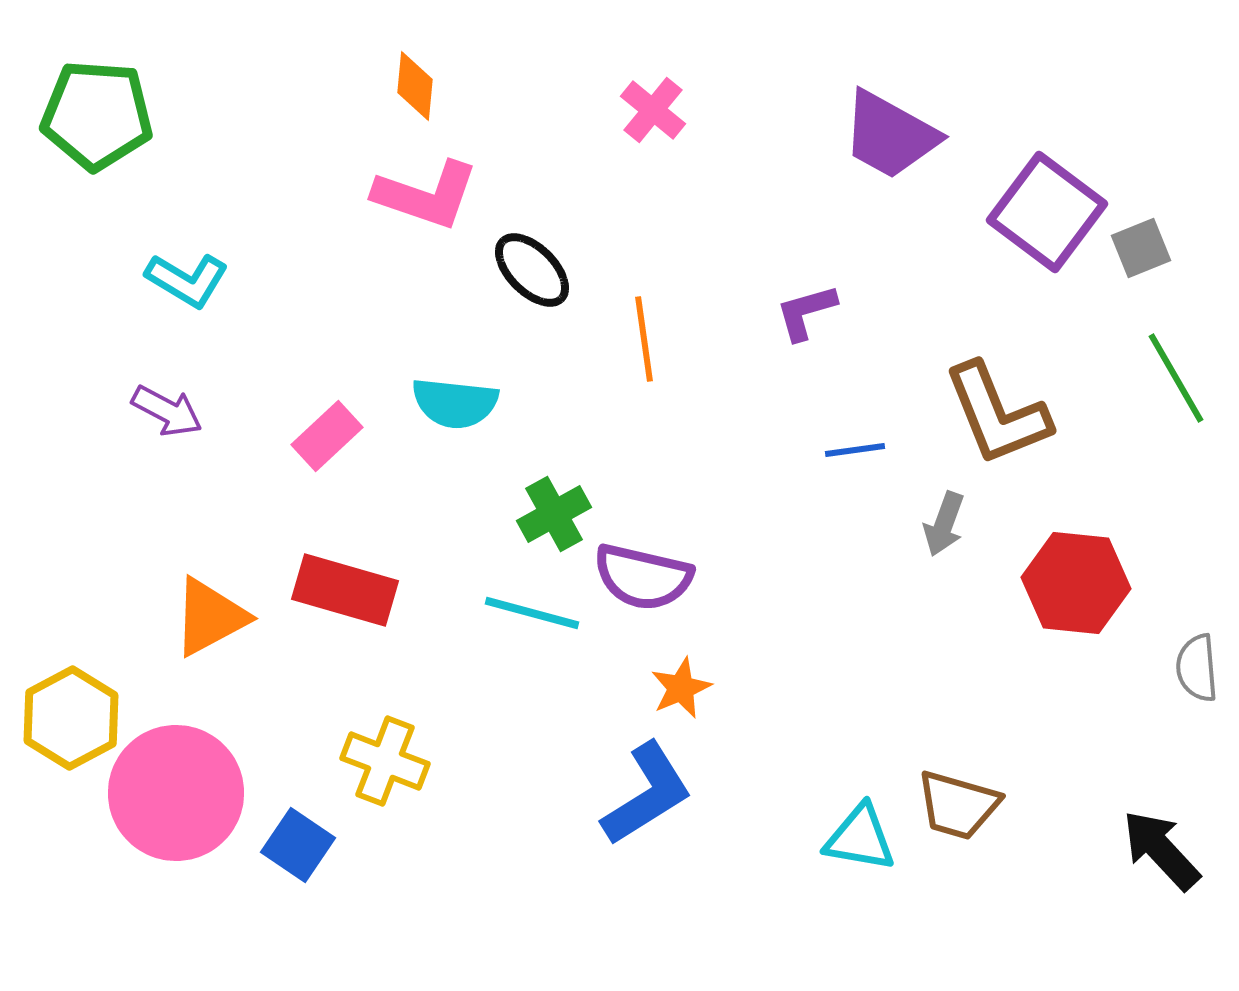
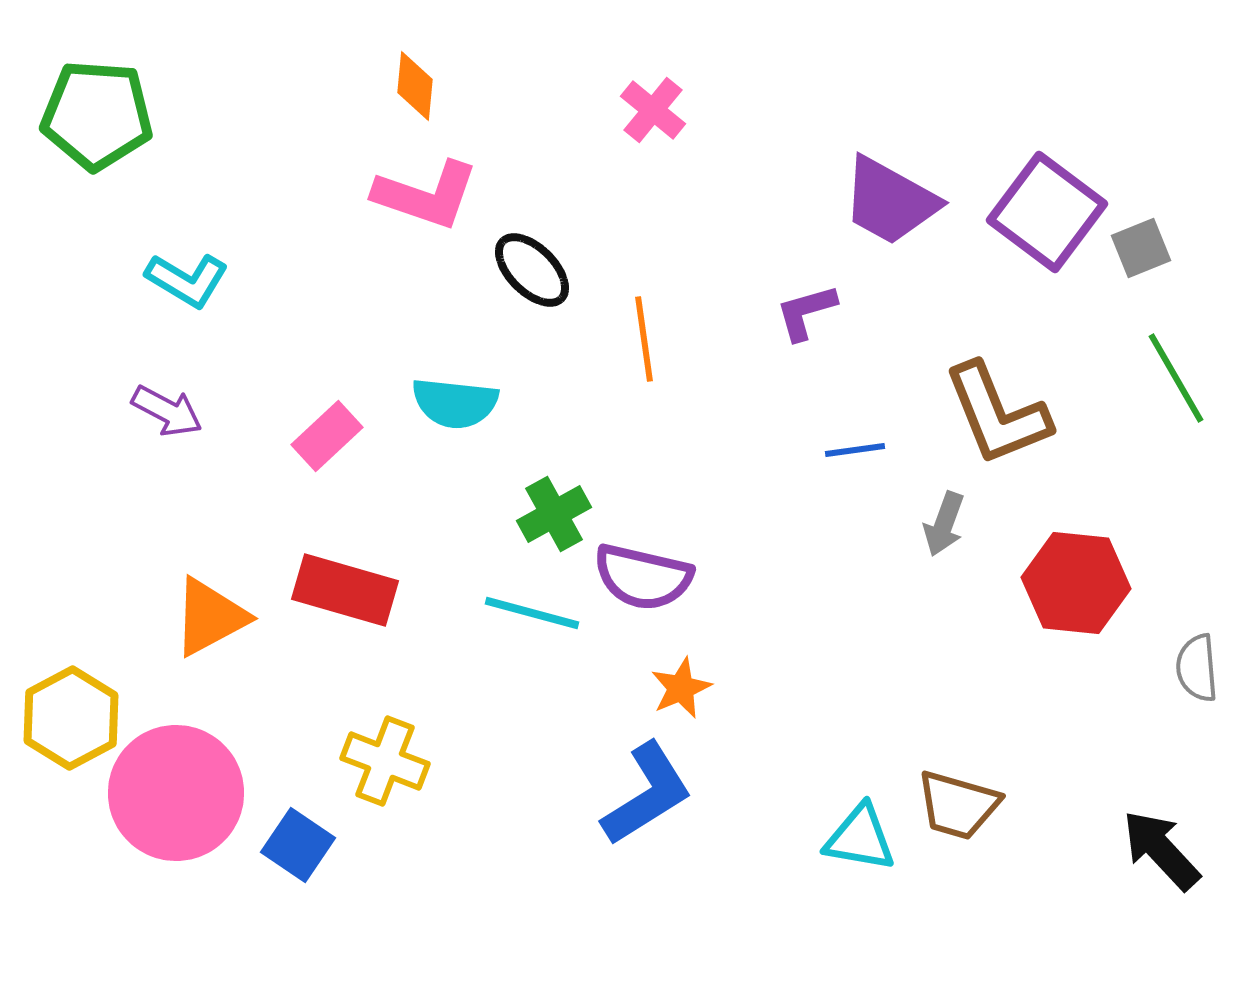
purple trapezoid: moved 66 px down
